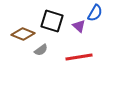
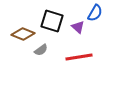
purple triangle: moved 1 px left, 1 px down
